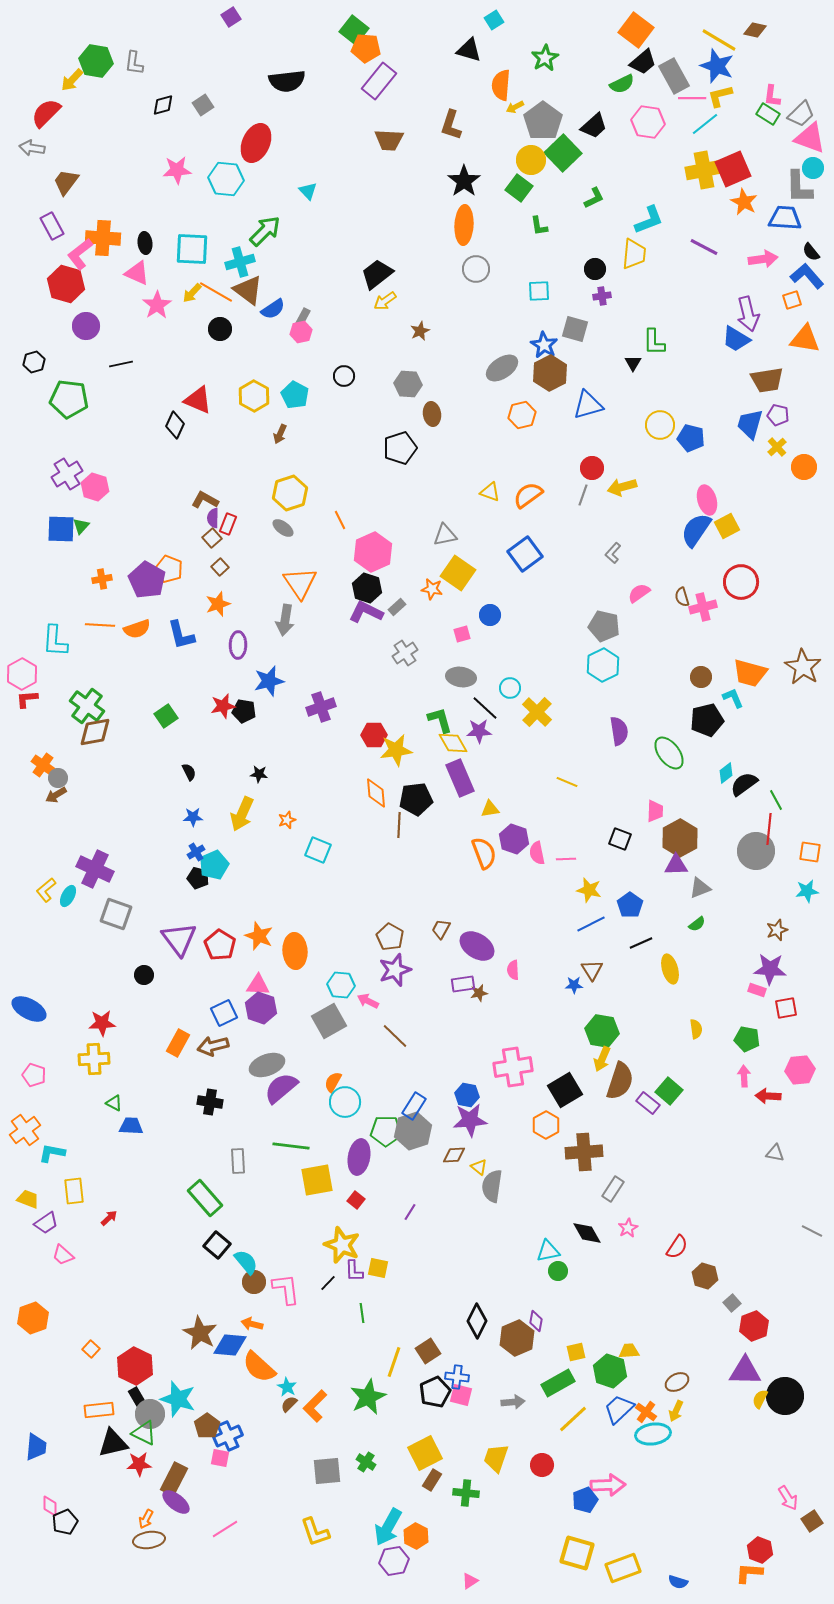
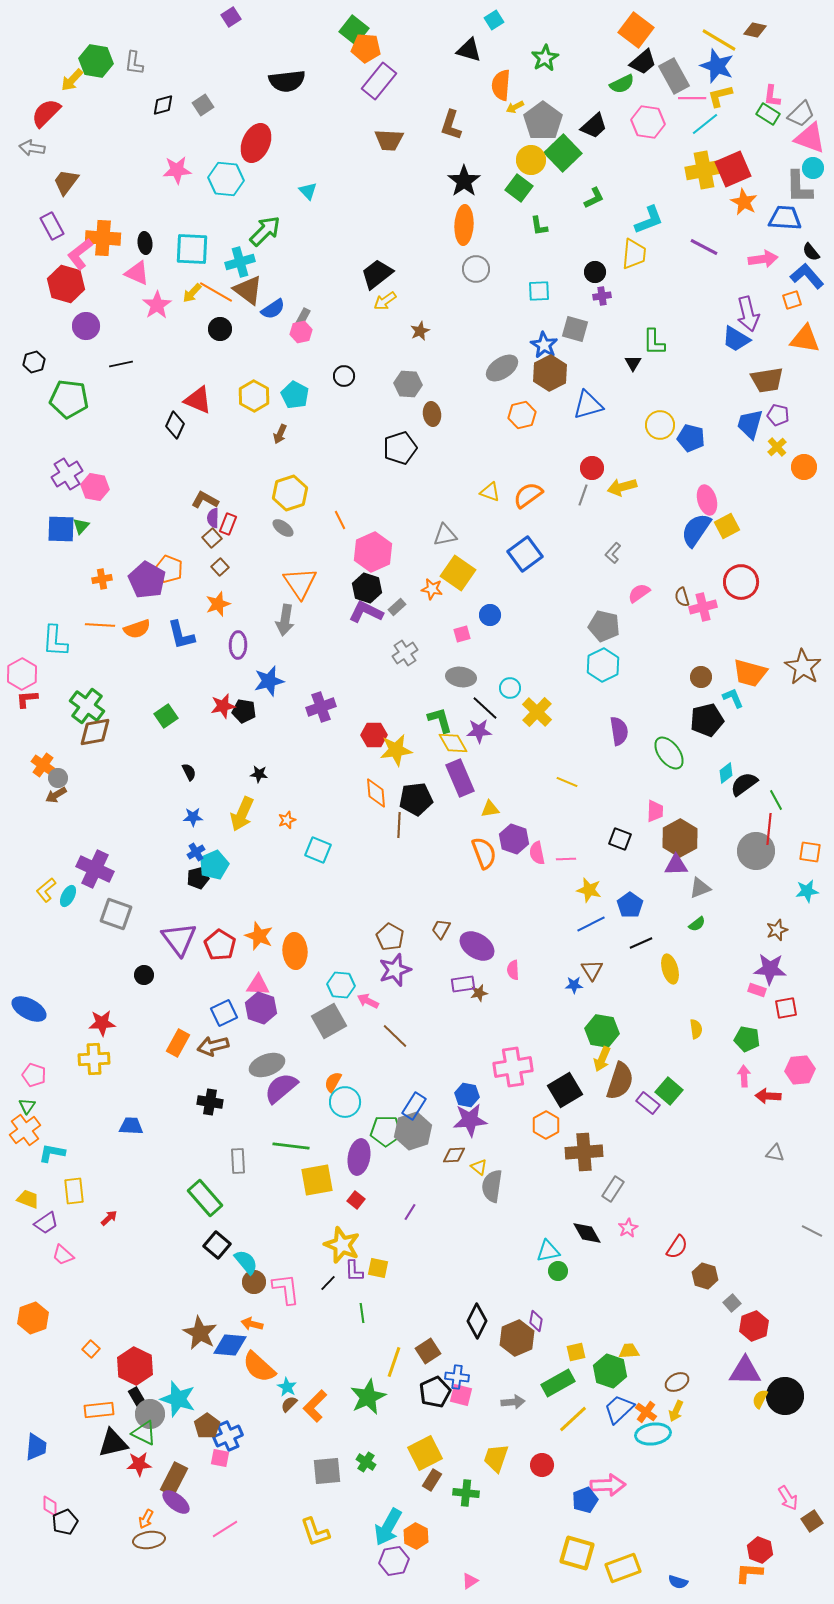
black circle at (595, 269): moved 3 px down
pink hexagon at (95, 487): rotated 8 degrees counterclockwise
black pentagon at (198, 878): rotated 30 degrees counterclockwise
green triangle at (114, 1103): moved 87 px left, 3 px down; rotated 36 degrees clockwise
